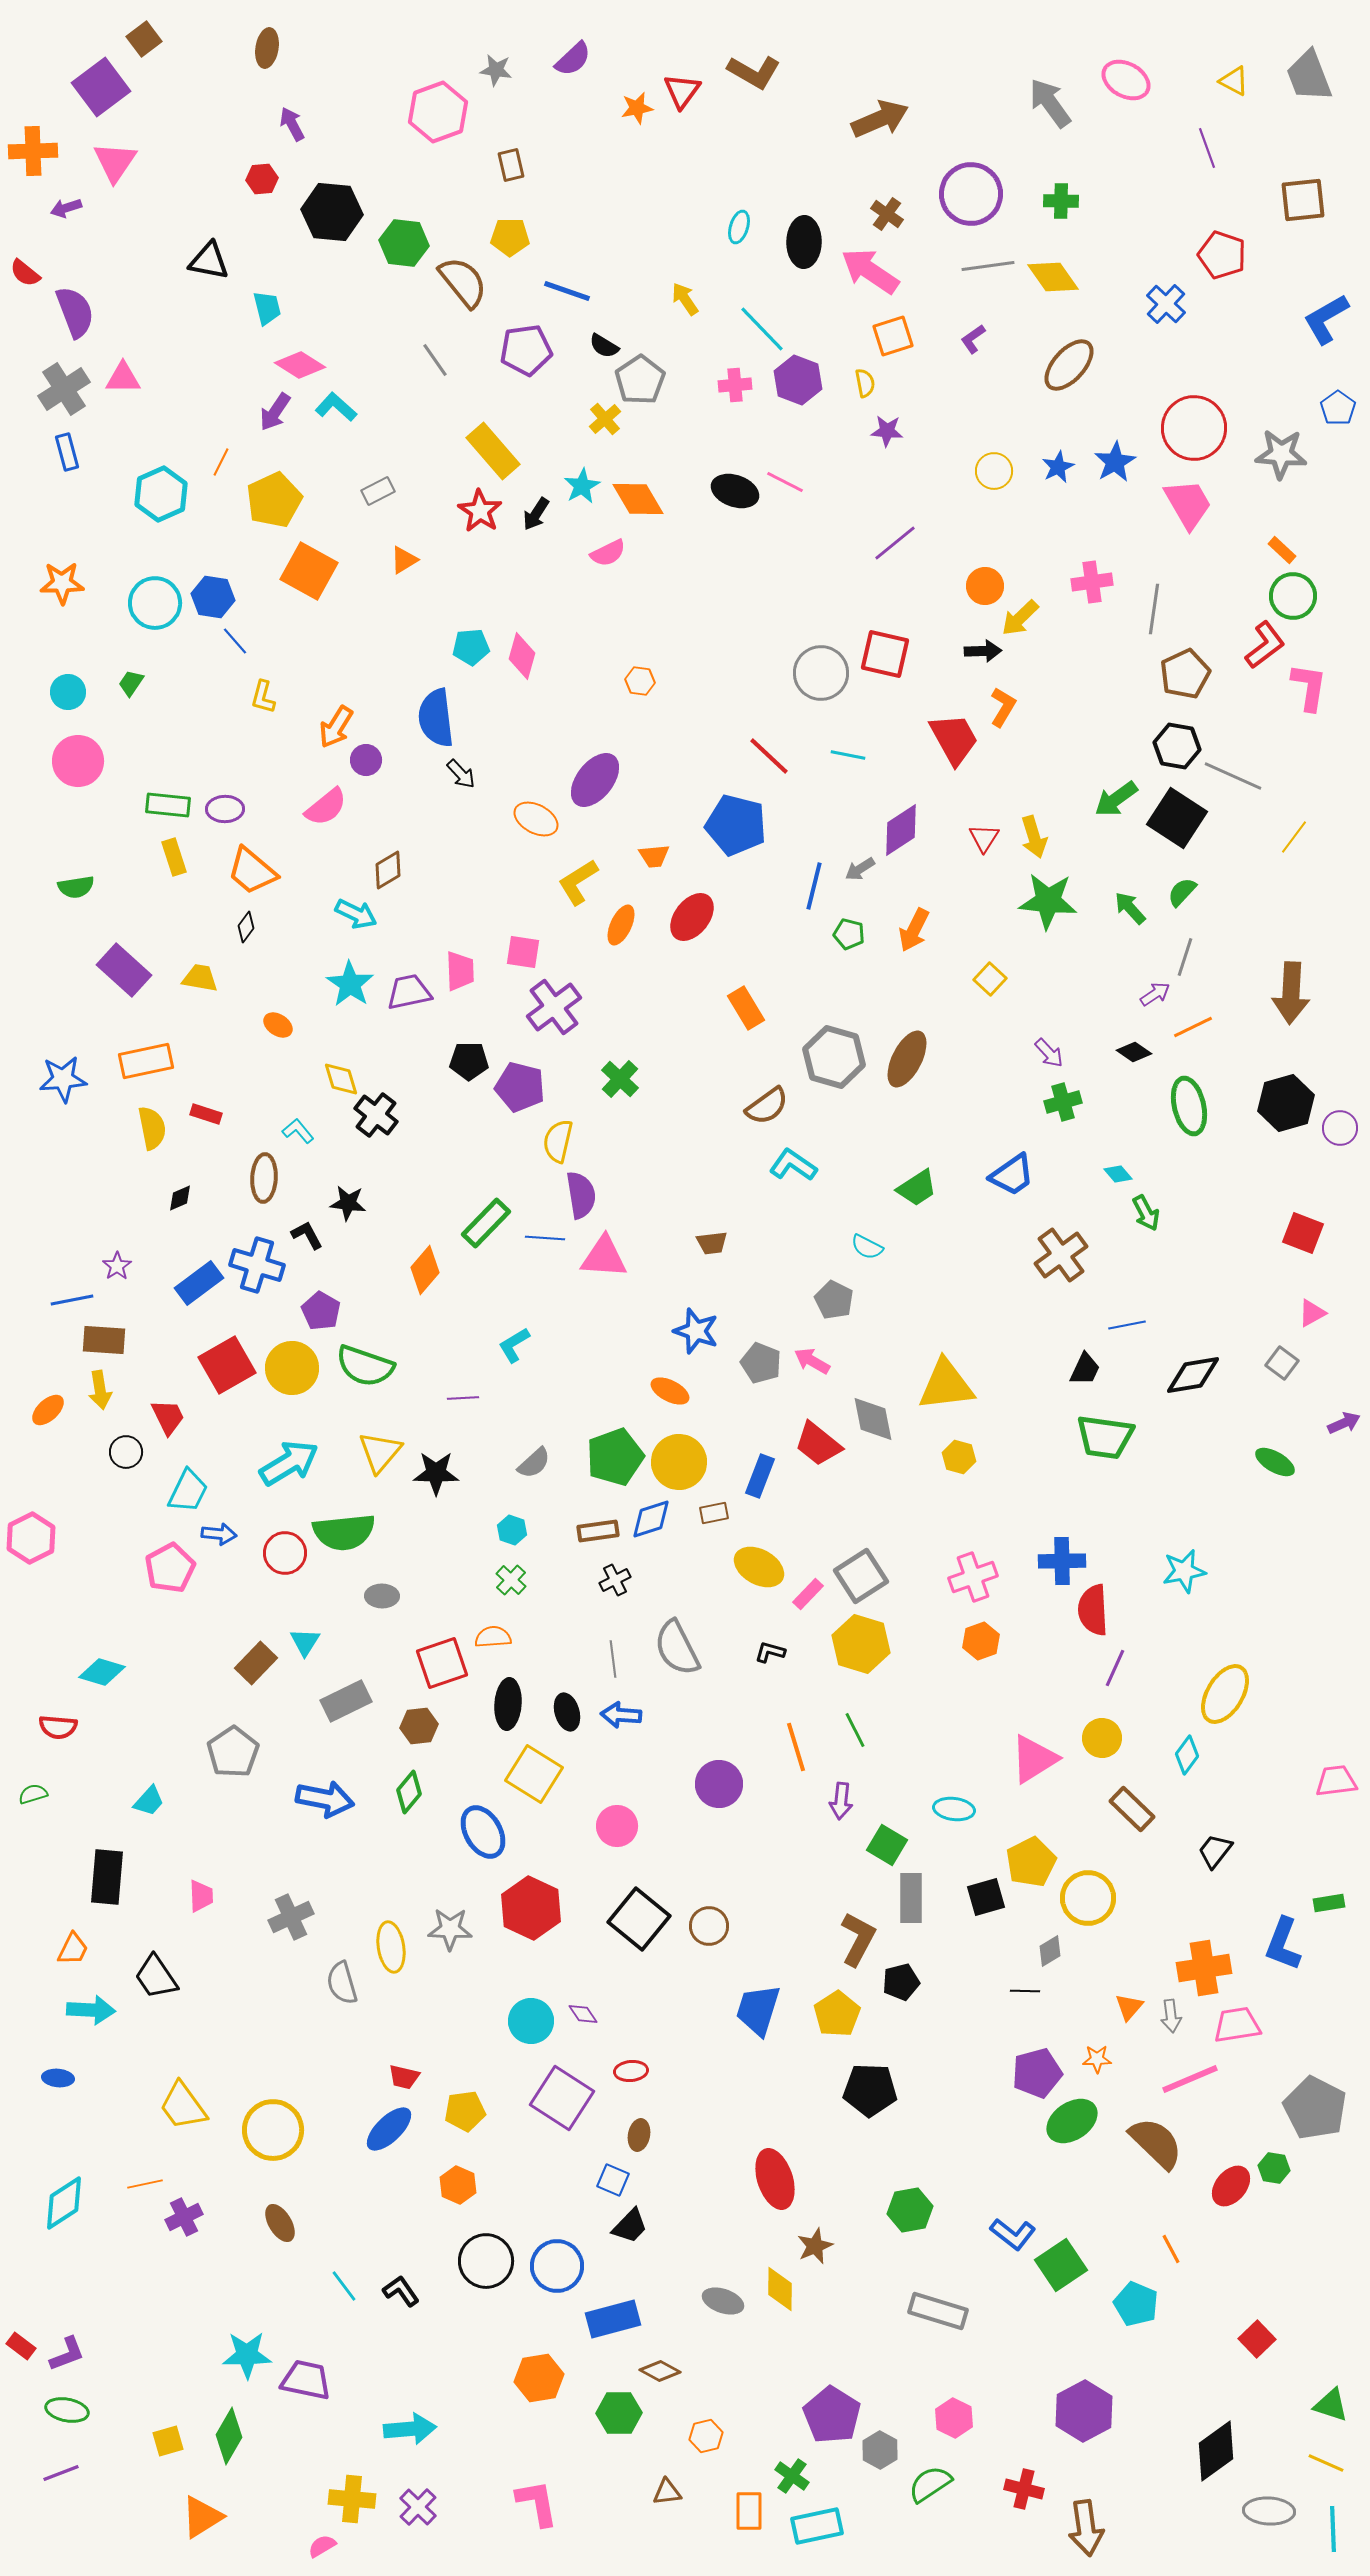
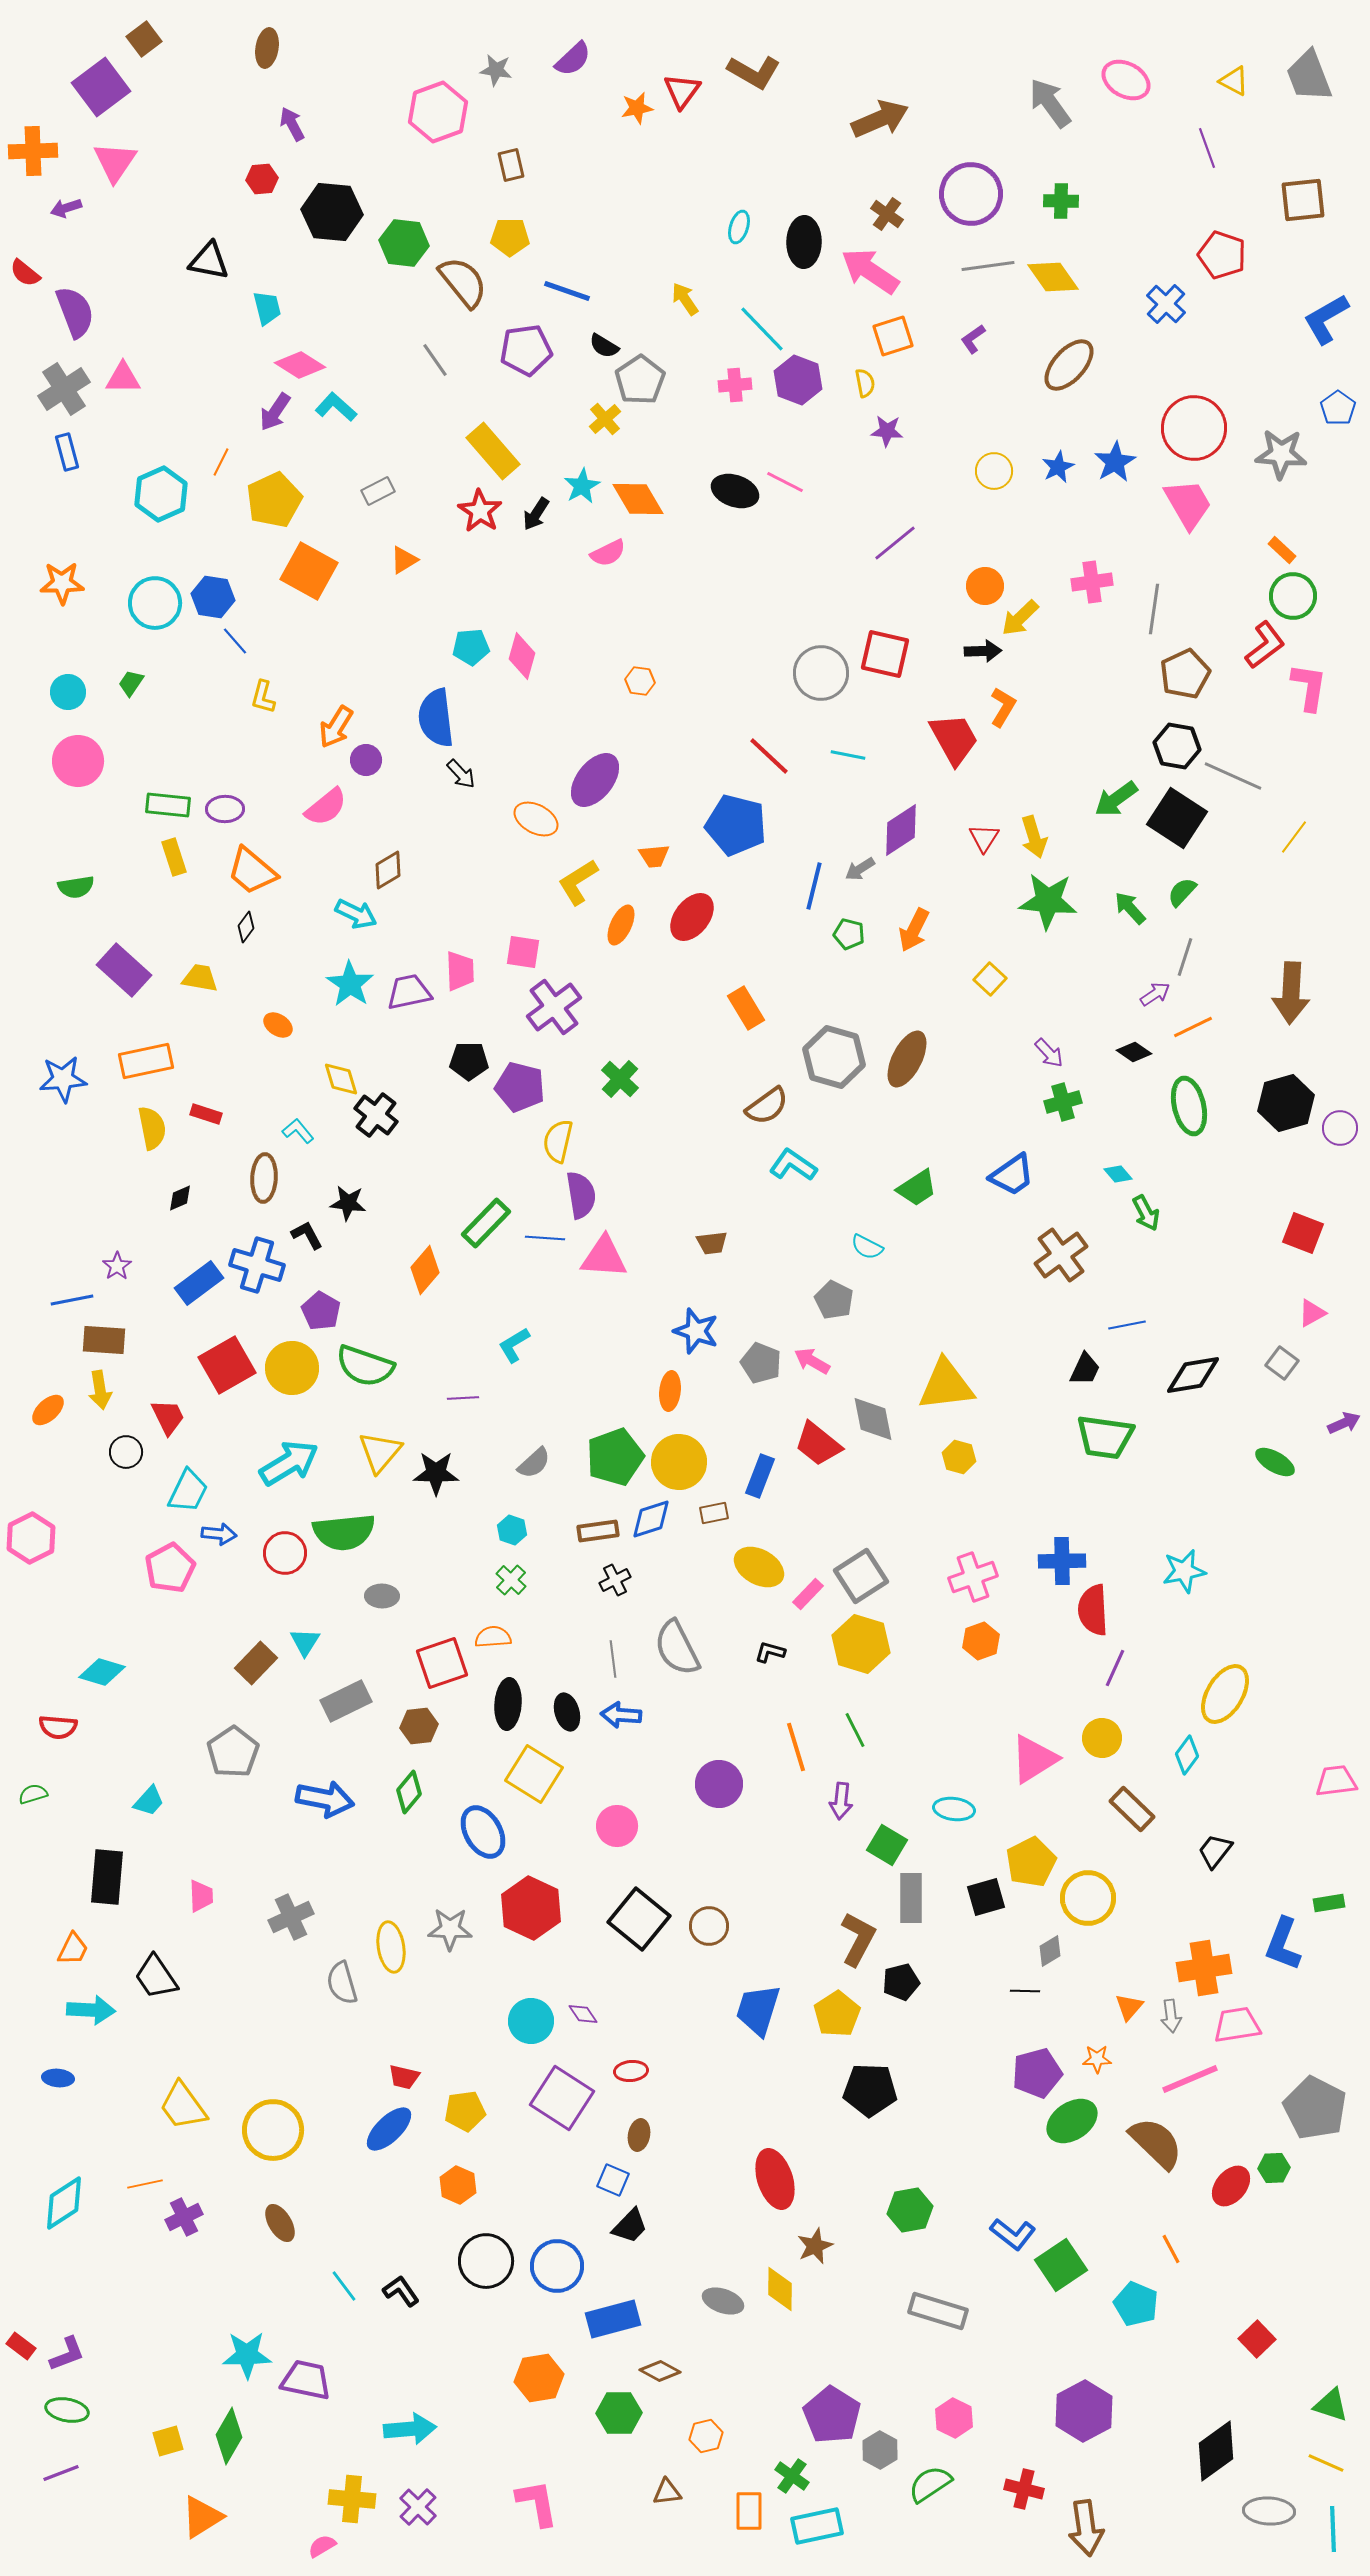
orange ellipse at (670, 1391): rotated 69 degrees clockwise
green hexagon at (1274, 2168): rotated 12 degrees counterclockwise
